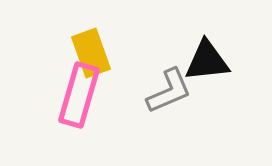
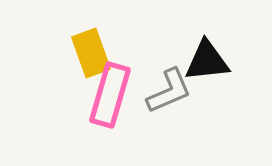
pink rectangle: moved 31 px right
